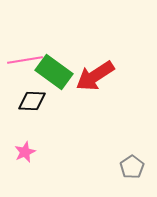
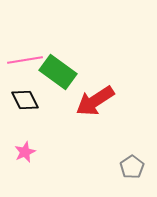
green rectangle: moved 4 px right
red arrow: moved 25 px down
black diamond: moved 7 px left, 1 px up; rotated 60 degrees clockwise
